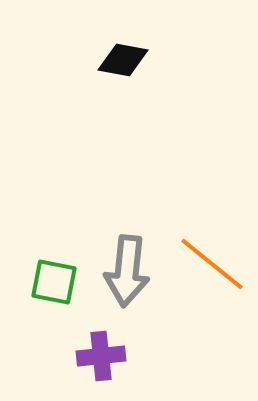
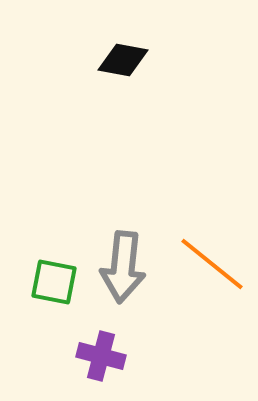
gray arrow: moved 4 px left, 4 px up
purple cross: rotated 21 degrees clockwise
